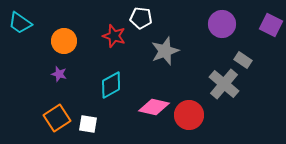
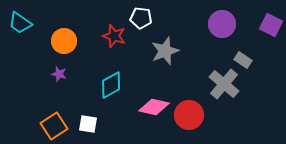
orange square: moved 3 px left, 8 px down
